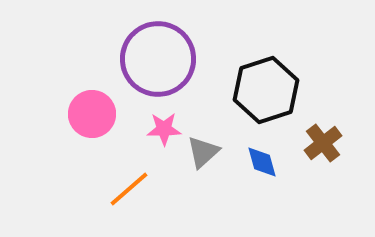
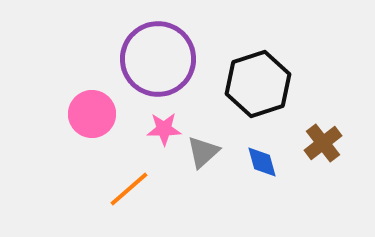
black hexagon: moved 8 px left, 6 px up
